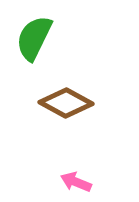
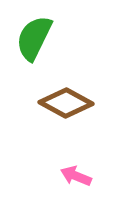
pink arrow: moved 6 px up
